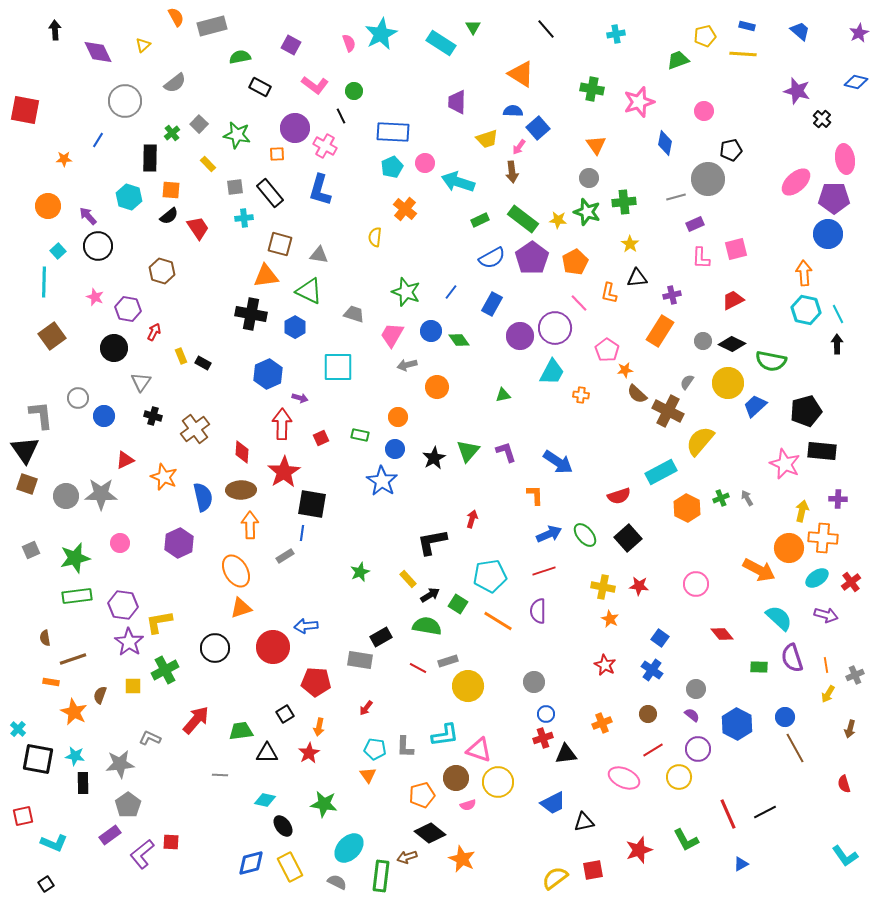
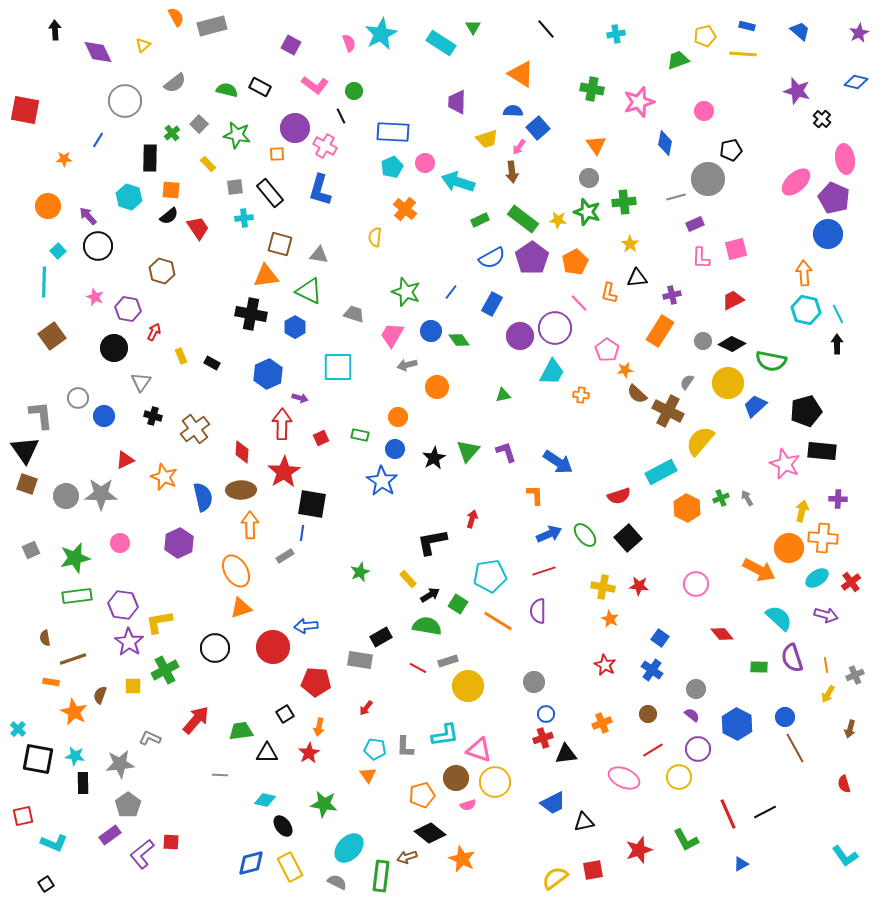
green semicircle at (240, 57): moved 13 px left, 33 px down; rotated 25 degrees clockwise
purple pentagon at (834, 198): rotated 24 degrees clockwise
black rectangle at (203, 363): moved 9 px right
yellow circle at (498, 782): moved 3 px left
